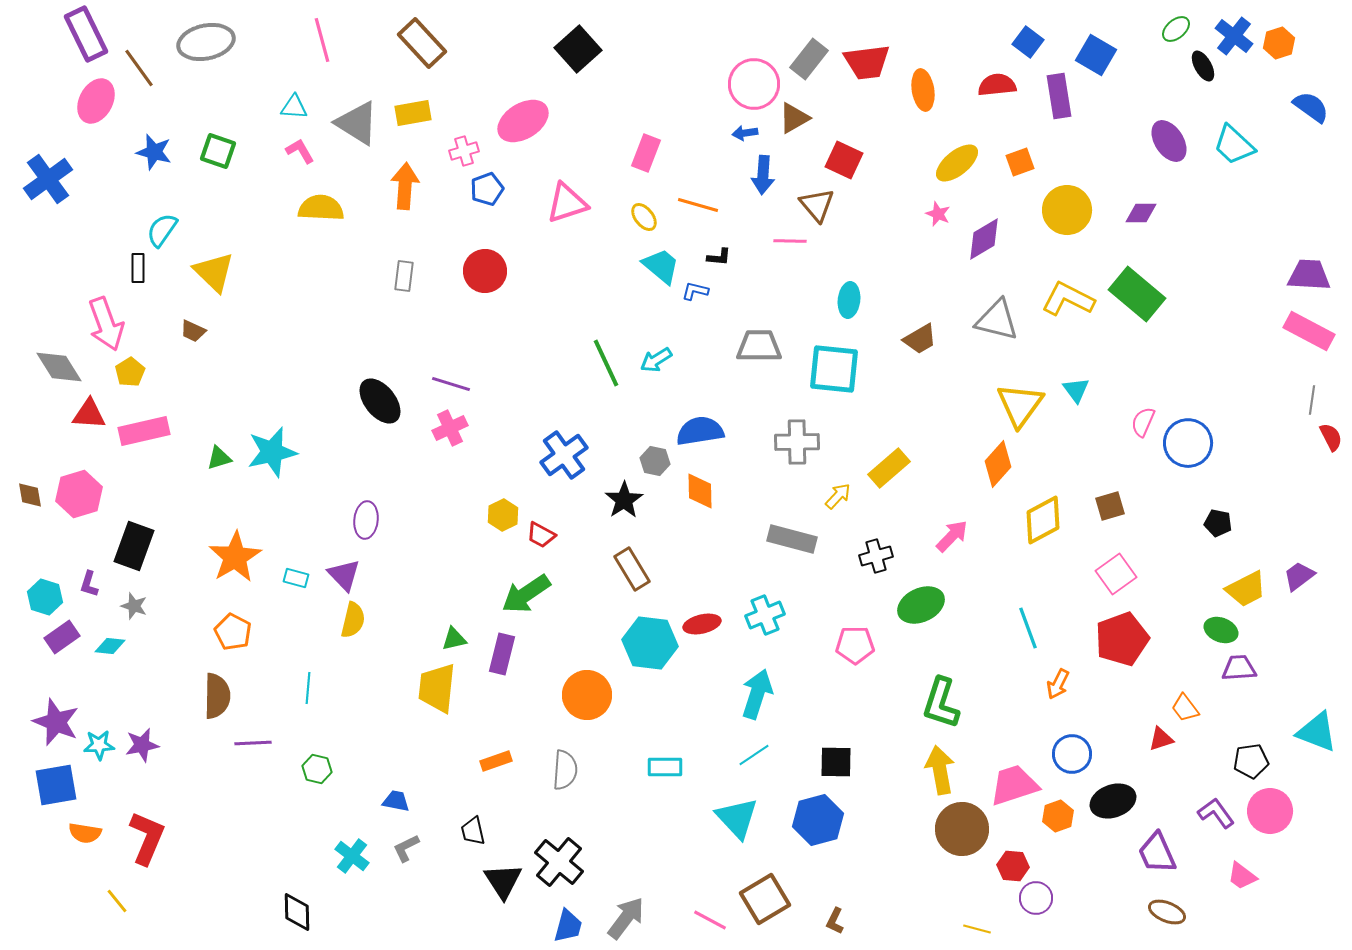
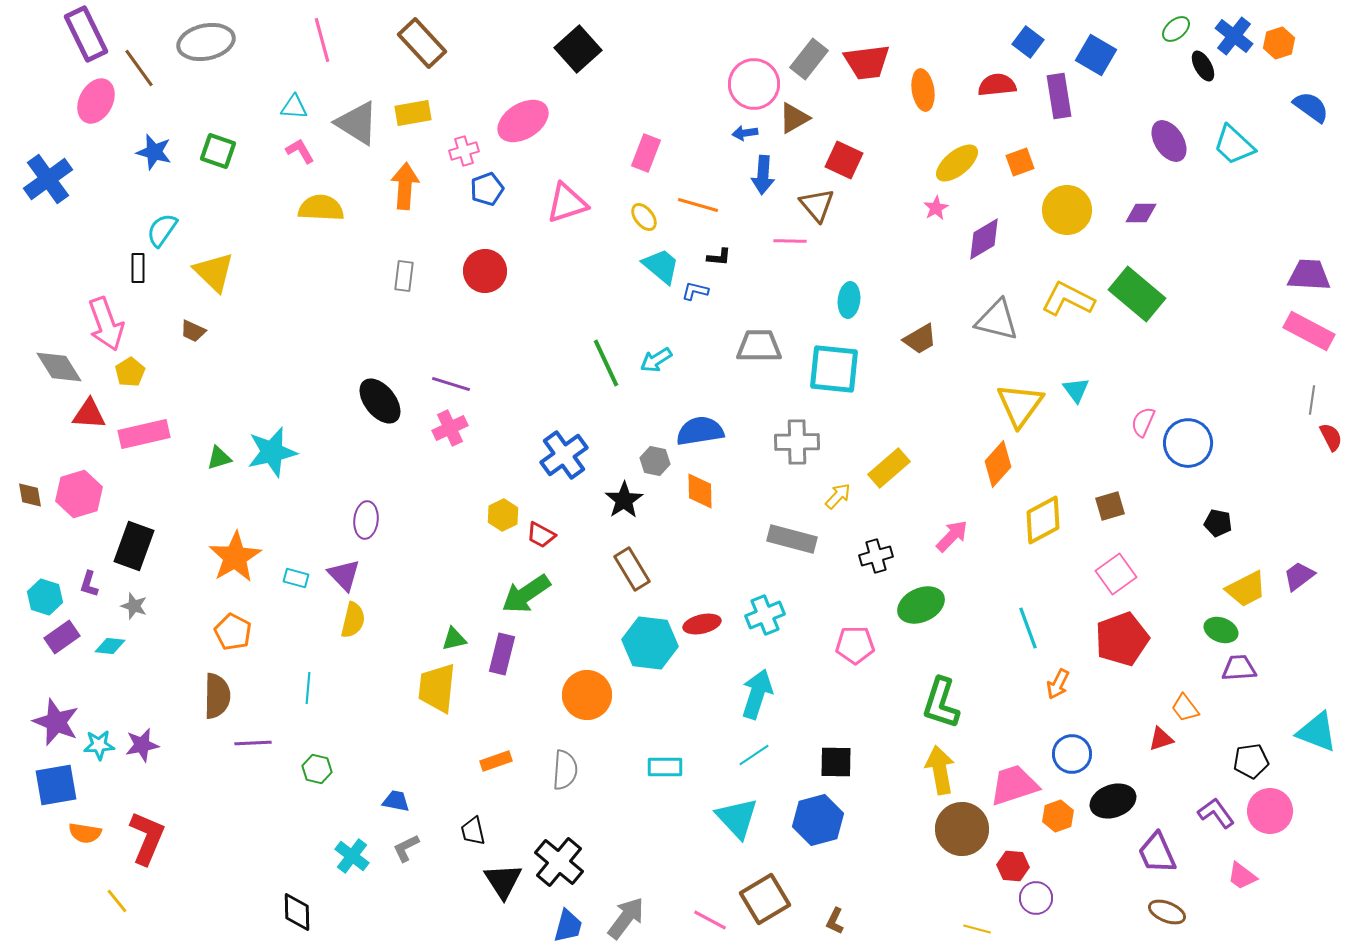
pink star at (938, 214): moved 2 px left, 6 px up; rotated 20 degrees clockwise
pink rectangle at (144, 431): moved 3 px down
